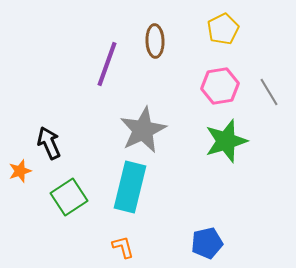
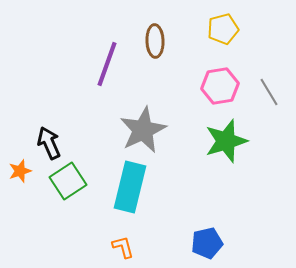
yellow pentagon: rotated 12 degrees clockwise
green square: moved 1 px left, 16 px up
